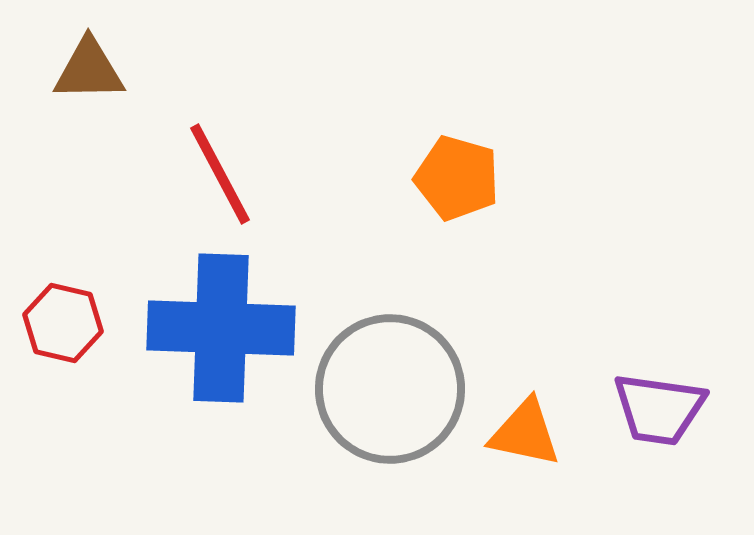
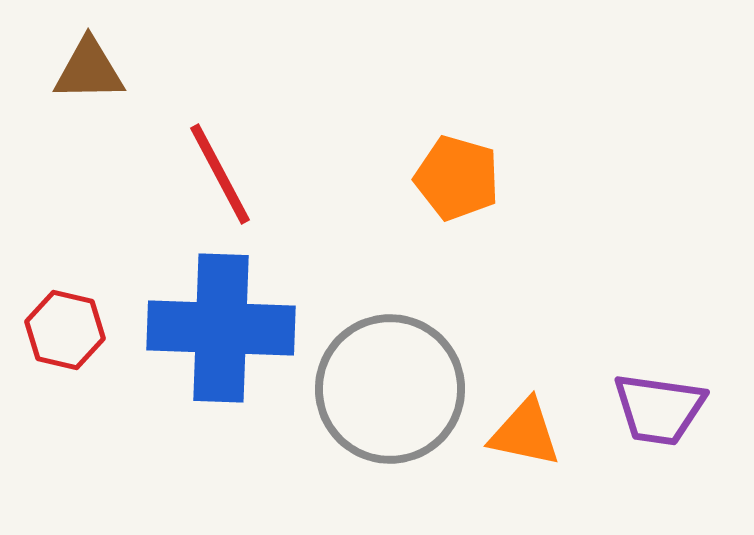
red hexagon: moved 2 px right, 7 px down
